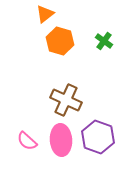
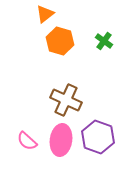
pink ellipse: rotated 12 degrees clockwise
